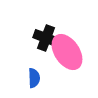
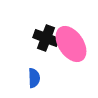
pink ellipse: moved 4 px right, 8 px up
